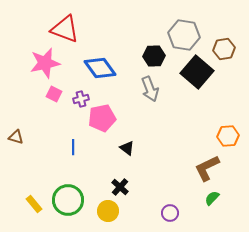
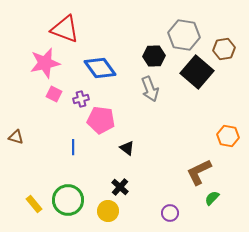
pink pentagon: moved 1 px left, 2 px down; rotated 20 degrees clockwise
orange hexagon: rotated 15 degrees clockwise
brown L-shape: moved 8 px left, 4 px down
